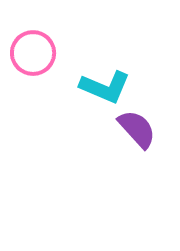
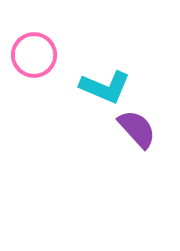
pink circle: moved 1 px right, 2 px down
